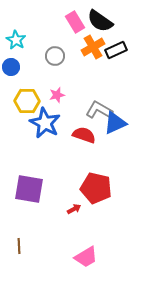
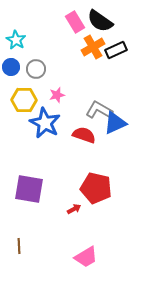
gray circle: moved 19 px left, 13 px down
yellow hexagon: moved 3 px left, 1 px up
